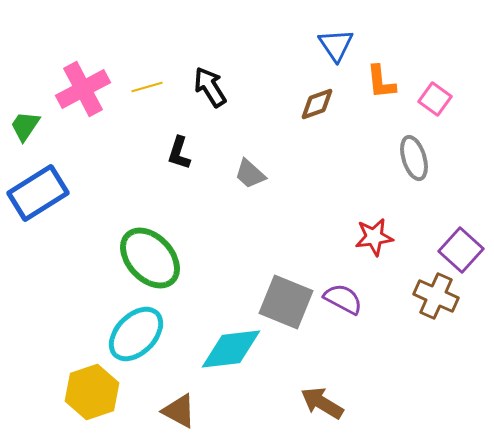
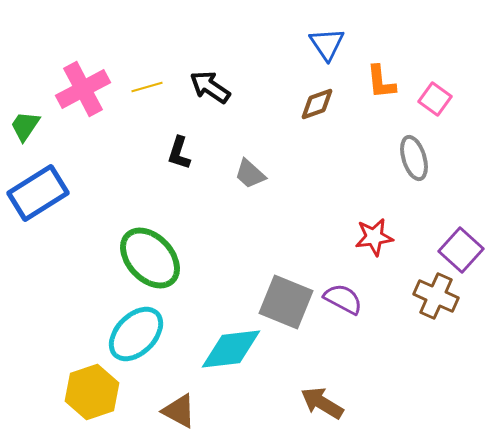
blue triangle: moved 9 px left, 1 px up
black arrow: rotated 24 degrees counterclockwise
